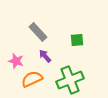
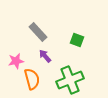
green square: rotated 24 degrees clockwise
pink star: rotated 28 degrees counterclockwise
orange semicircle: rotated 100 degrees clockwise
